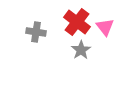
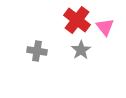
red cross: moved 2 px up
gray cross: moved 1 px right, 19 px down
